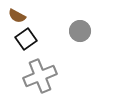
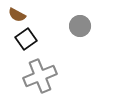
brown semicircle: moved 1 px up
gray circle: moved 5 px up
